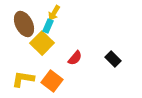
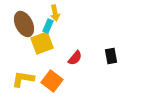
yellow arrow: moved 1 px right; rotated 42 degrees counterclockwise
yellow square: rotated 25 degrees clockwise
black rectangle: moved 2 px left, 3 px up; rotated 35 degrees clockwise
